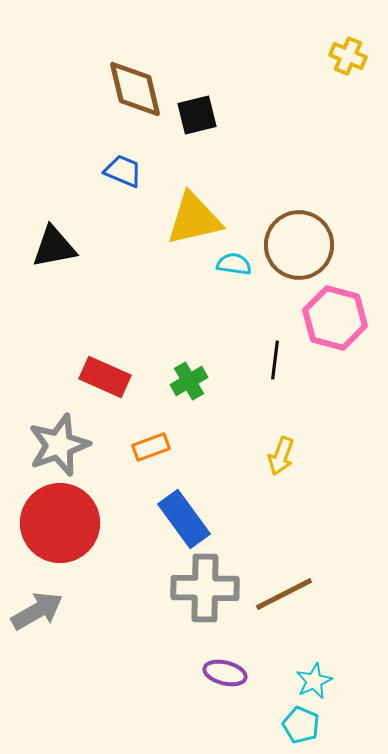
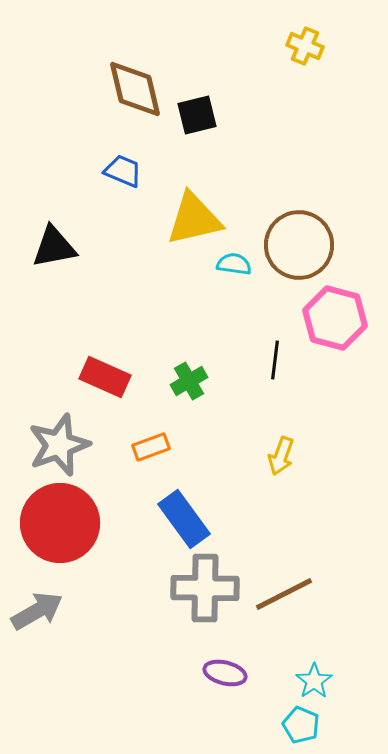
yellow cross: moved 43 px left, 10 px up
cyan star: rotated 9 degrees counterclockwise
